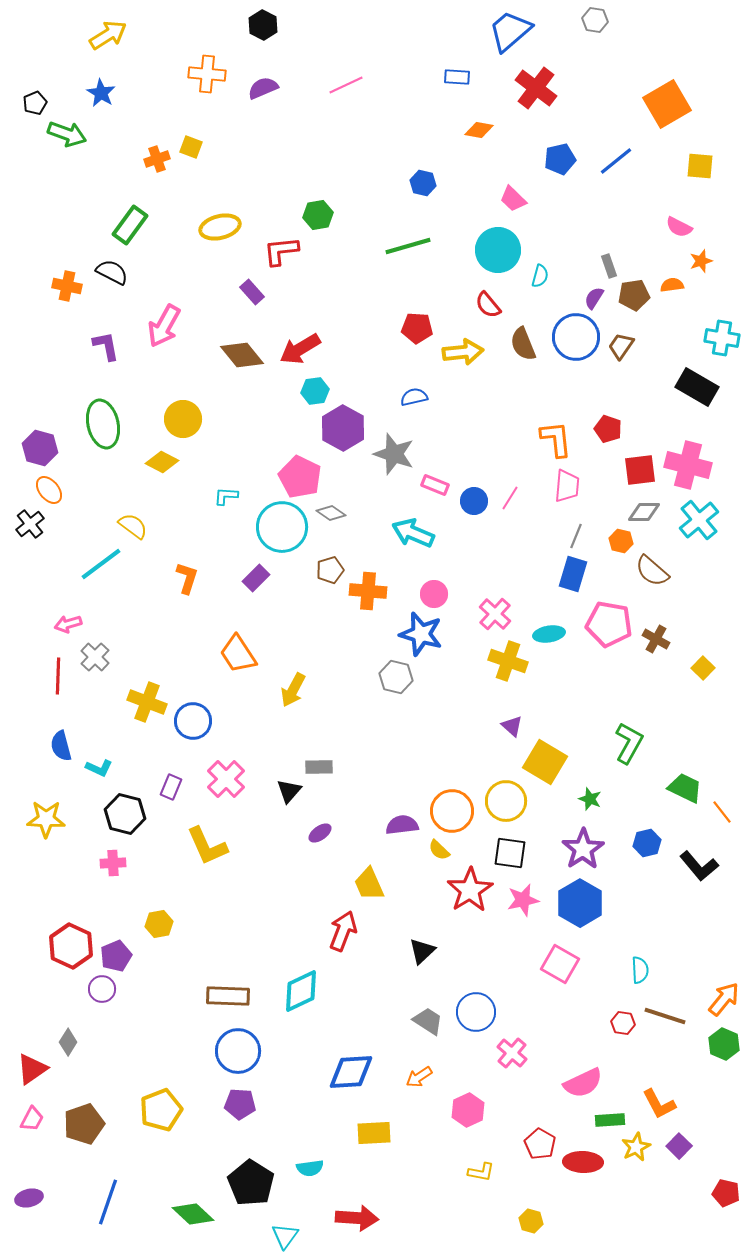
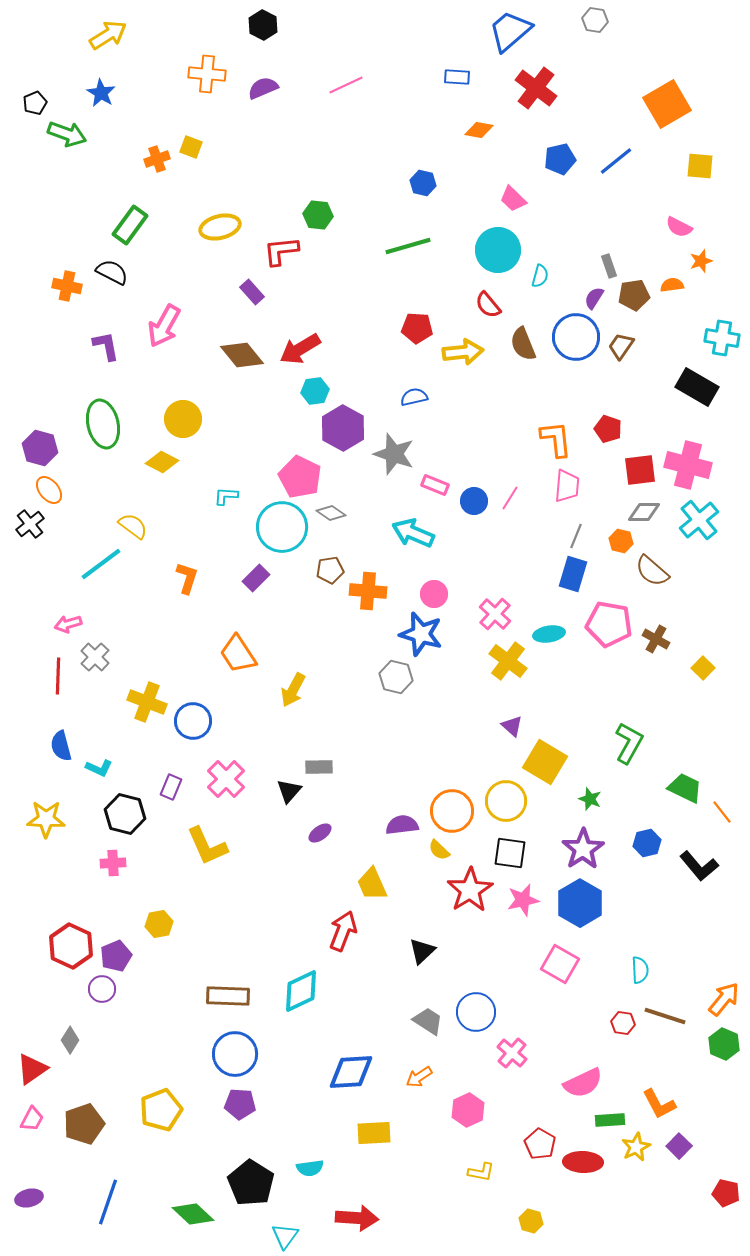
green hexagon at (318, 215): rotated 16 degrees clockwise
brown pentagon at (330, 570): rotated 8 degrees clockwise
yellow cross at (508, 661): rotated 18 degrees clockwise
yellow trapezoid at (369, 884): moved 3 px right
gray diamond at (68, 1042): moved 2 px right, 2 px up
blue circle at (238, 1051): moved 3 px left, 3 px down
